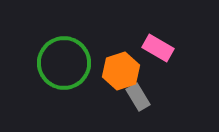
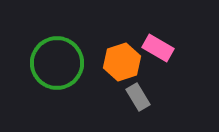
green circle: moved 7 px left
orange hexagon: moved 1 px right, 9 px up
